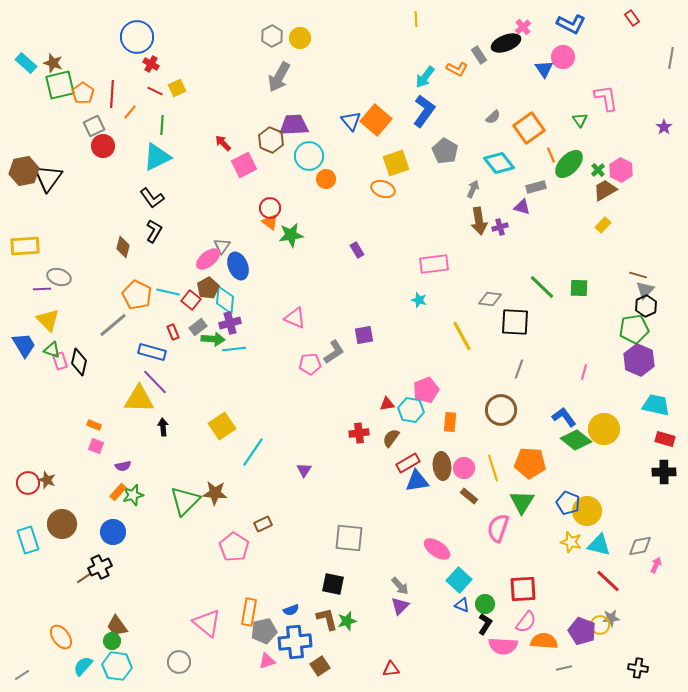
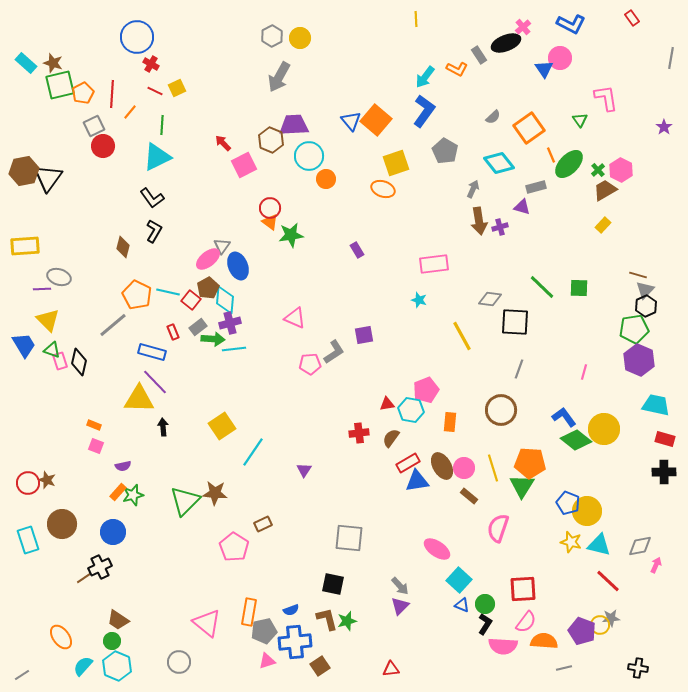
pink circle at (563, 57): moved 3 px left, 1 px down
orange pentagon at (83, 93): rotated 10 degrees clockwise
brown ellipse at (442, 466): rotated 24 degrees counterclockwise
green triangle at (522, 502): moved 16 px up
brown trapezoid at (117, 626): moved 1 px right, 6 px up; rotated 20 degrees counterclockwise
cyan hexagon at (117, 666): rotated 16 degrees clockwise
